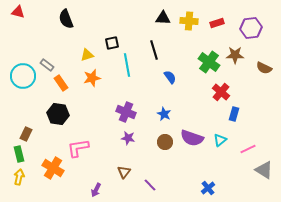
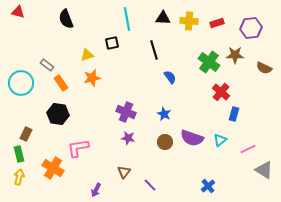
cyan line: moved 46 px up
cyan circle: moved 2 px left, 7 px down
blue cross: moved 2 px up
